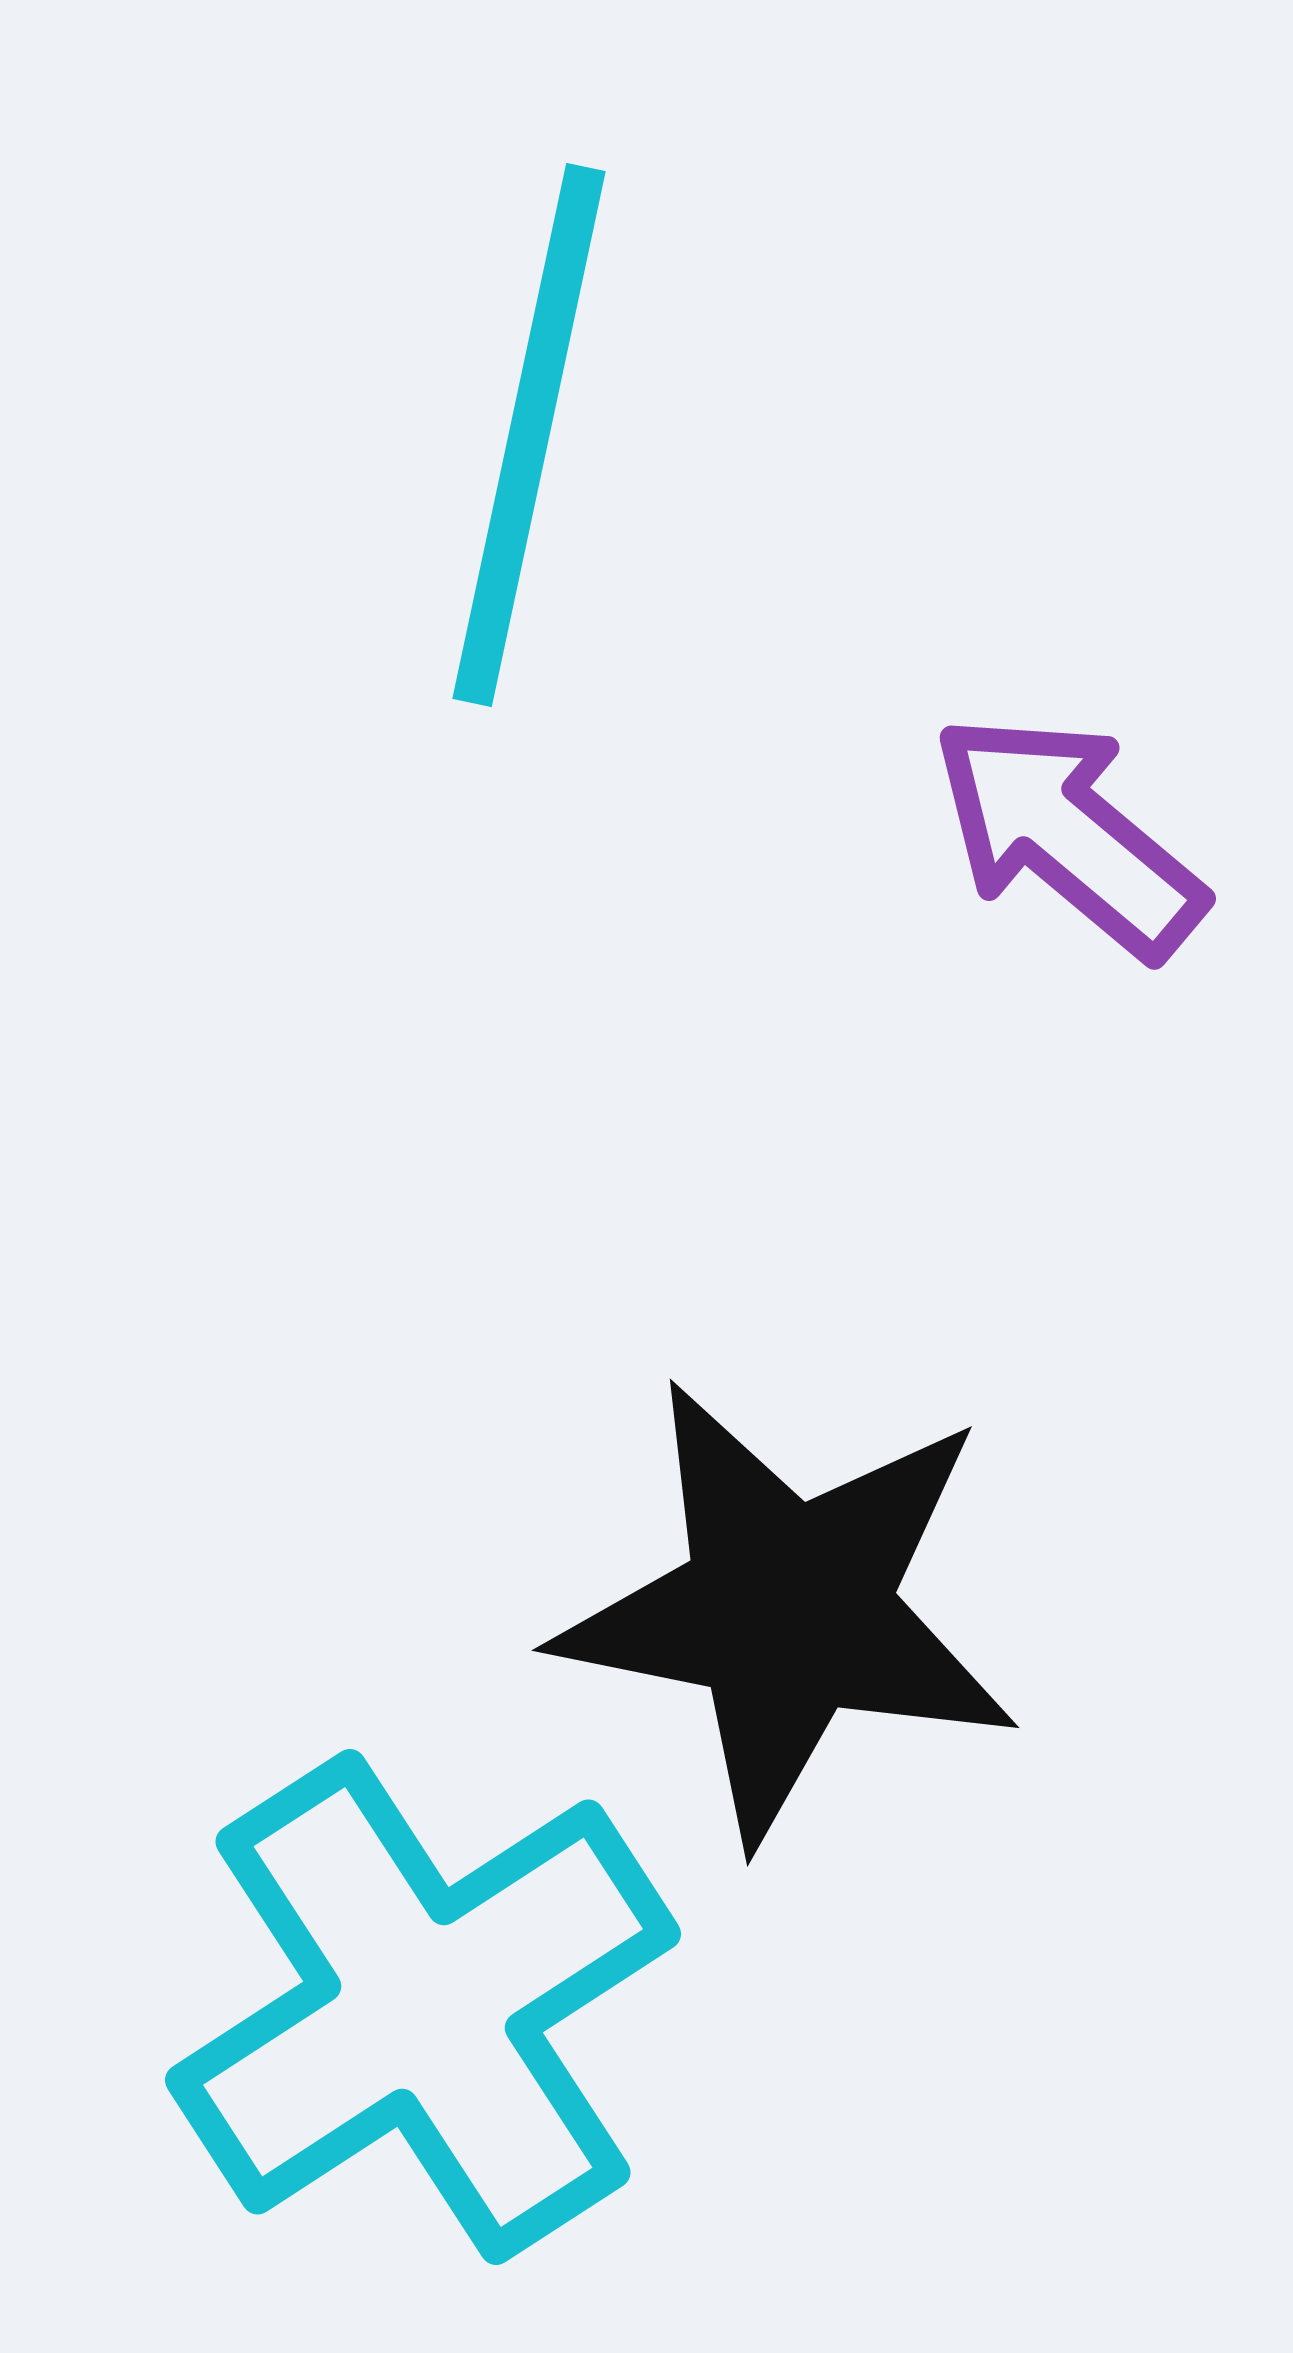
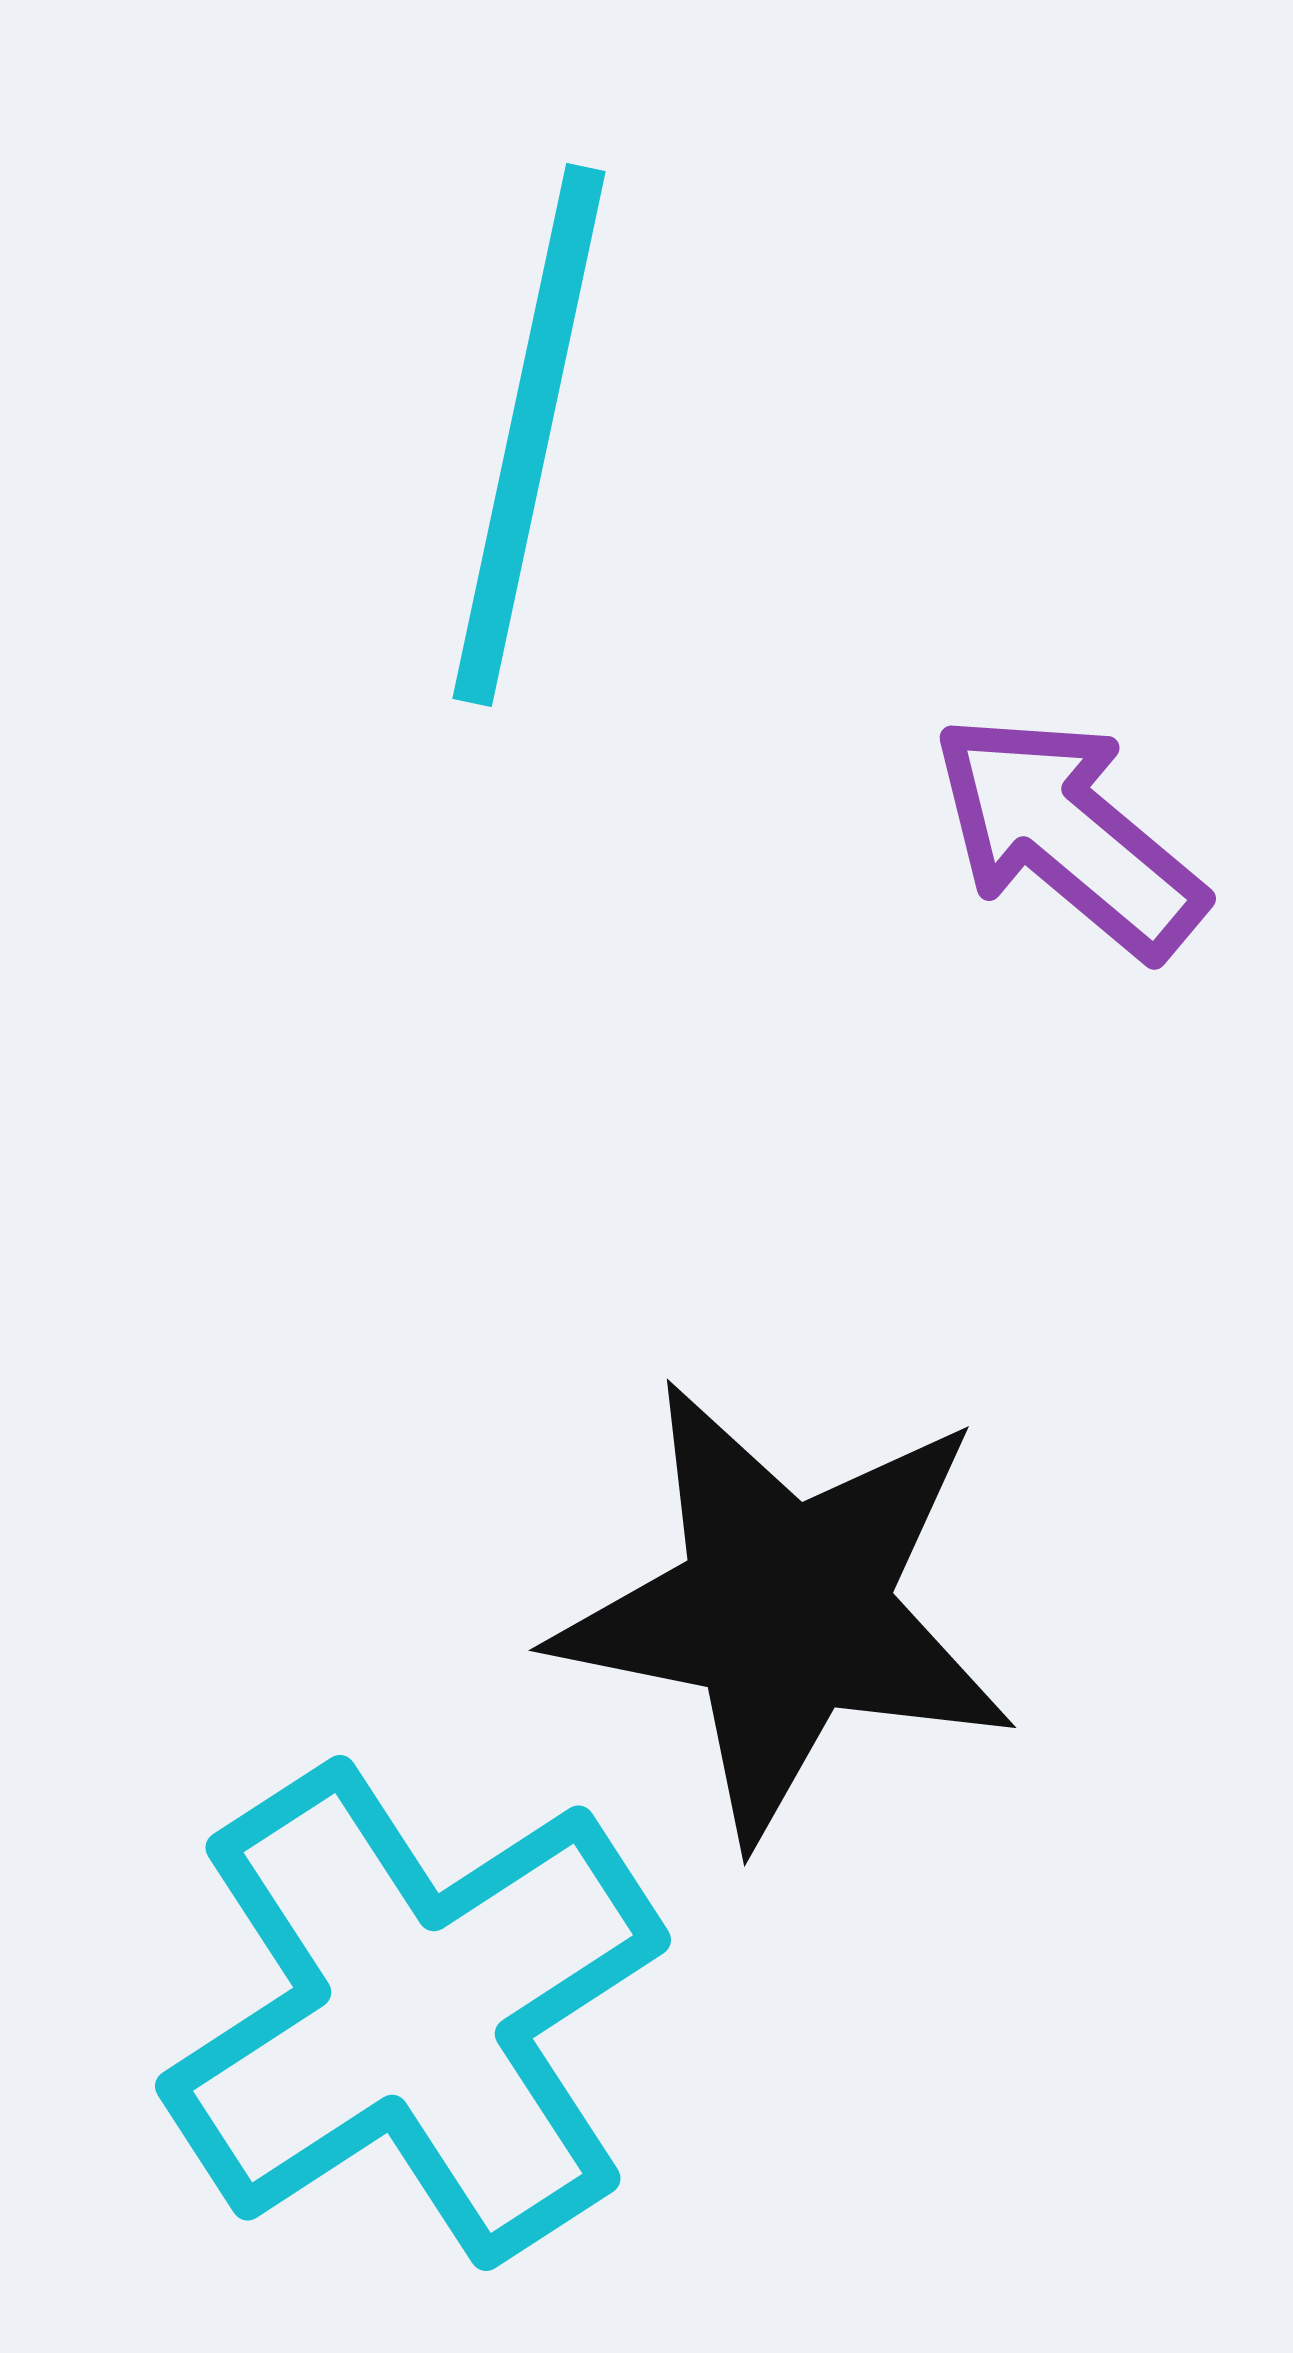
black star: moved 3 px left
cyan cross: moved 10 px left, 6 px down
